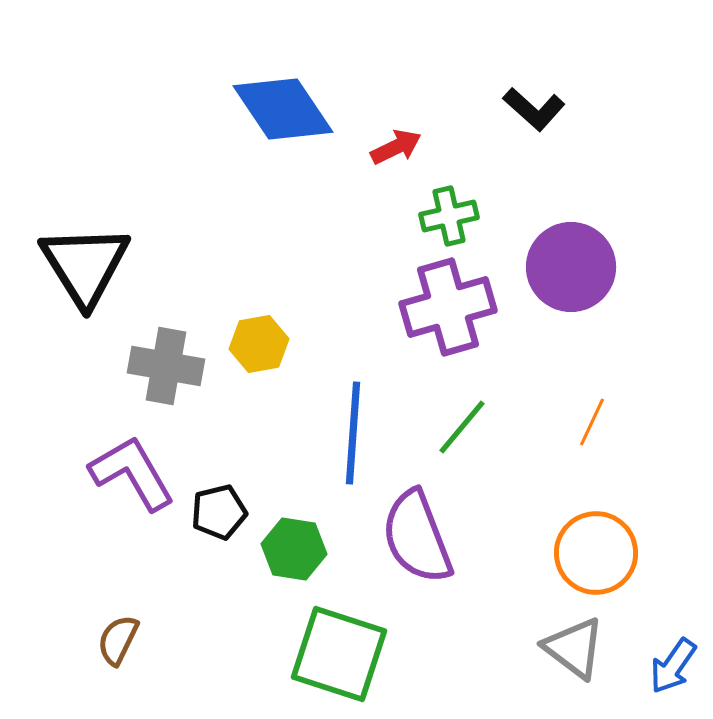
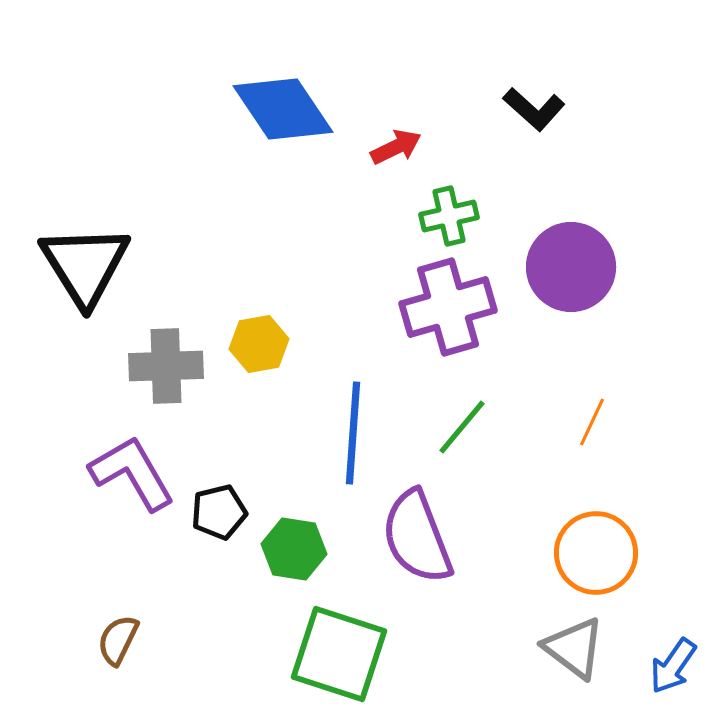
gray cross: rotated 12 degrees counterclockwise
